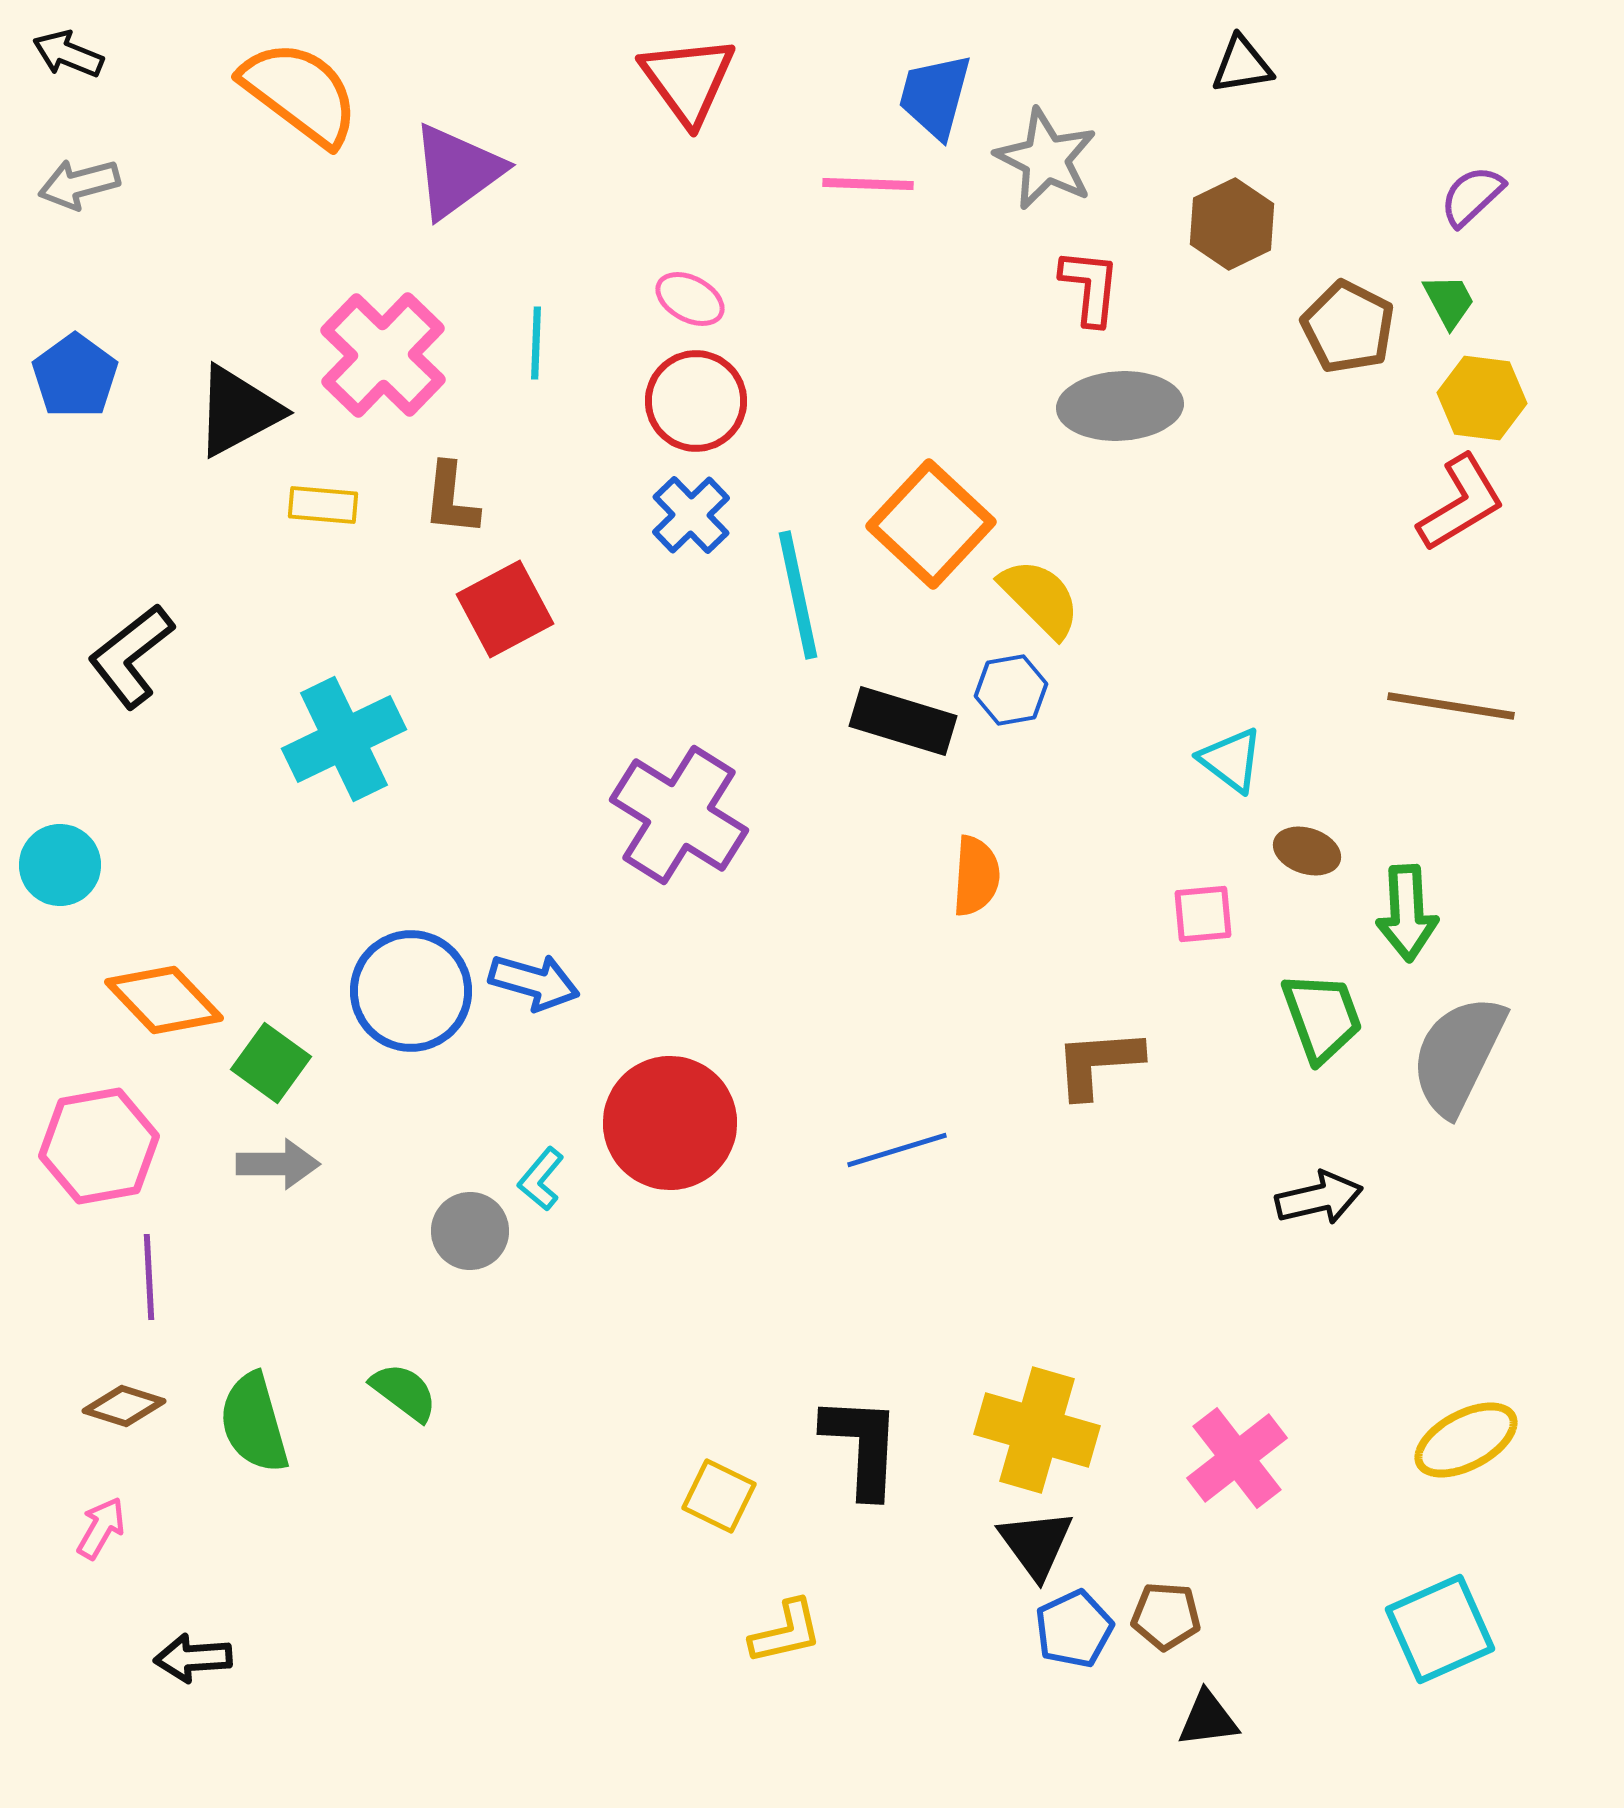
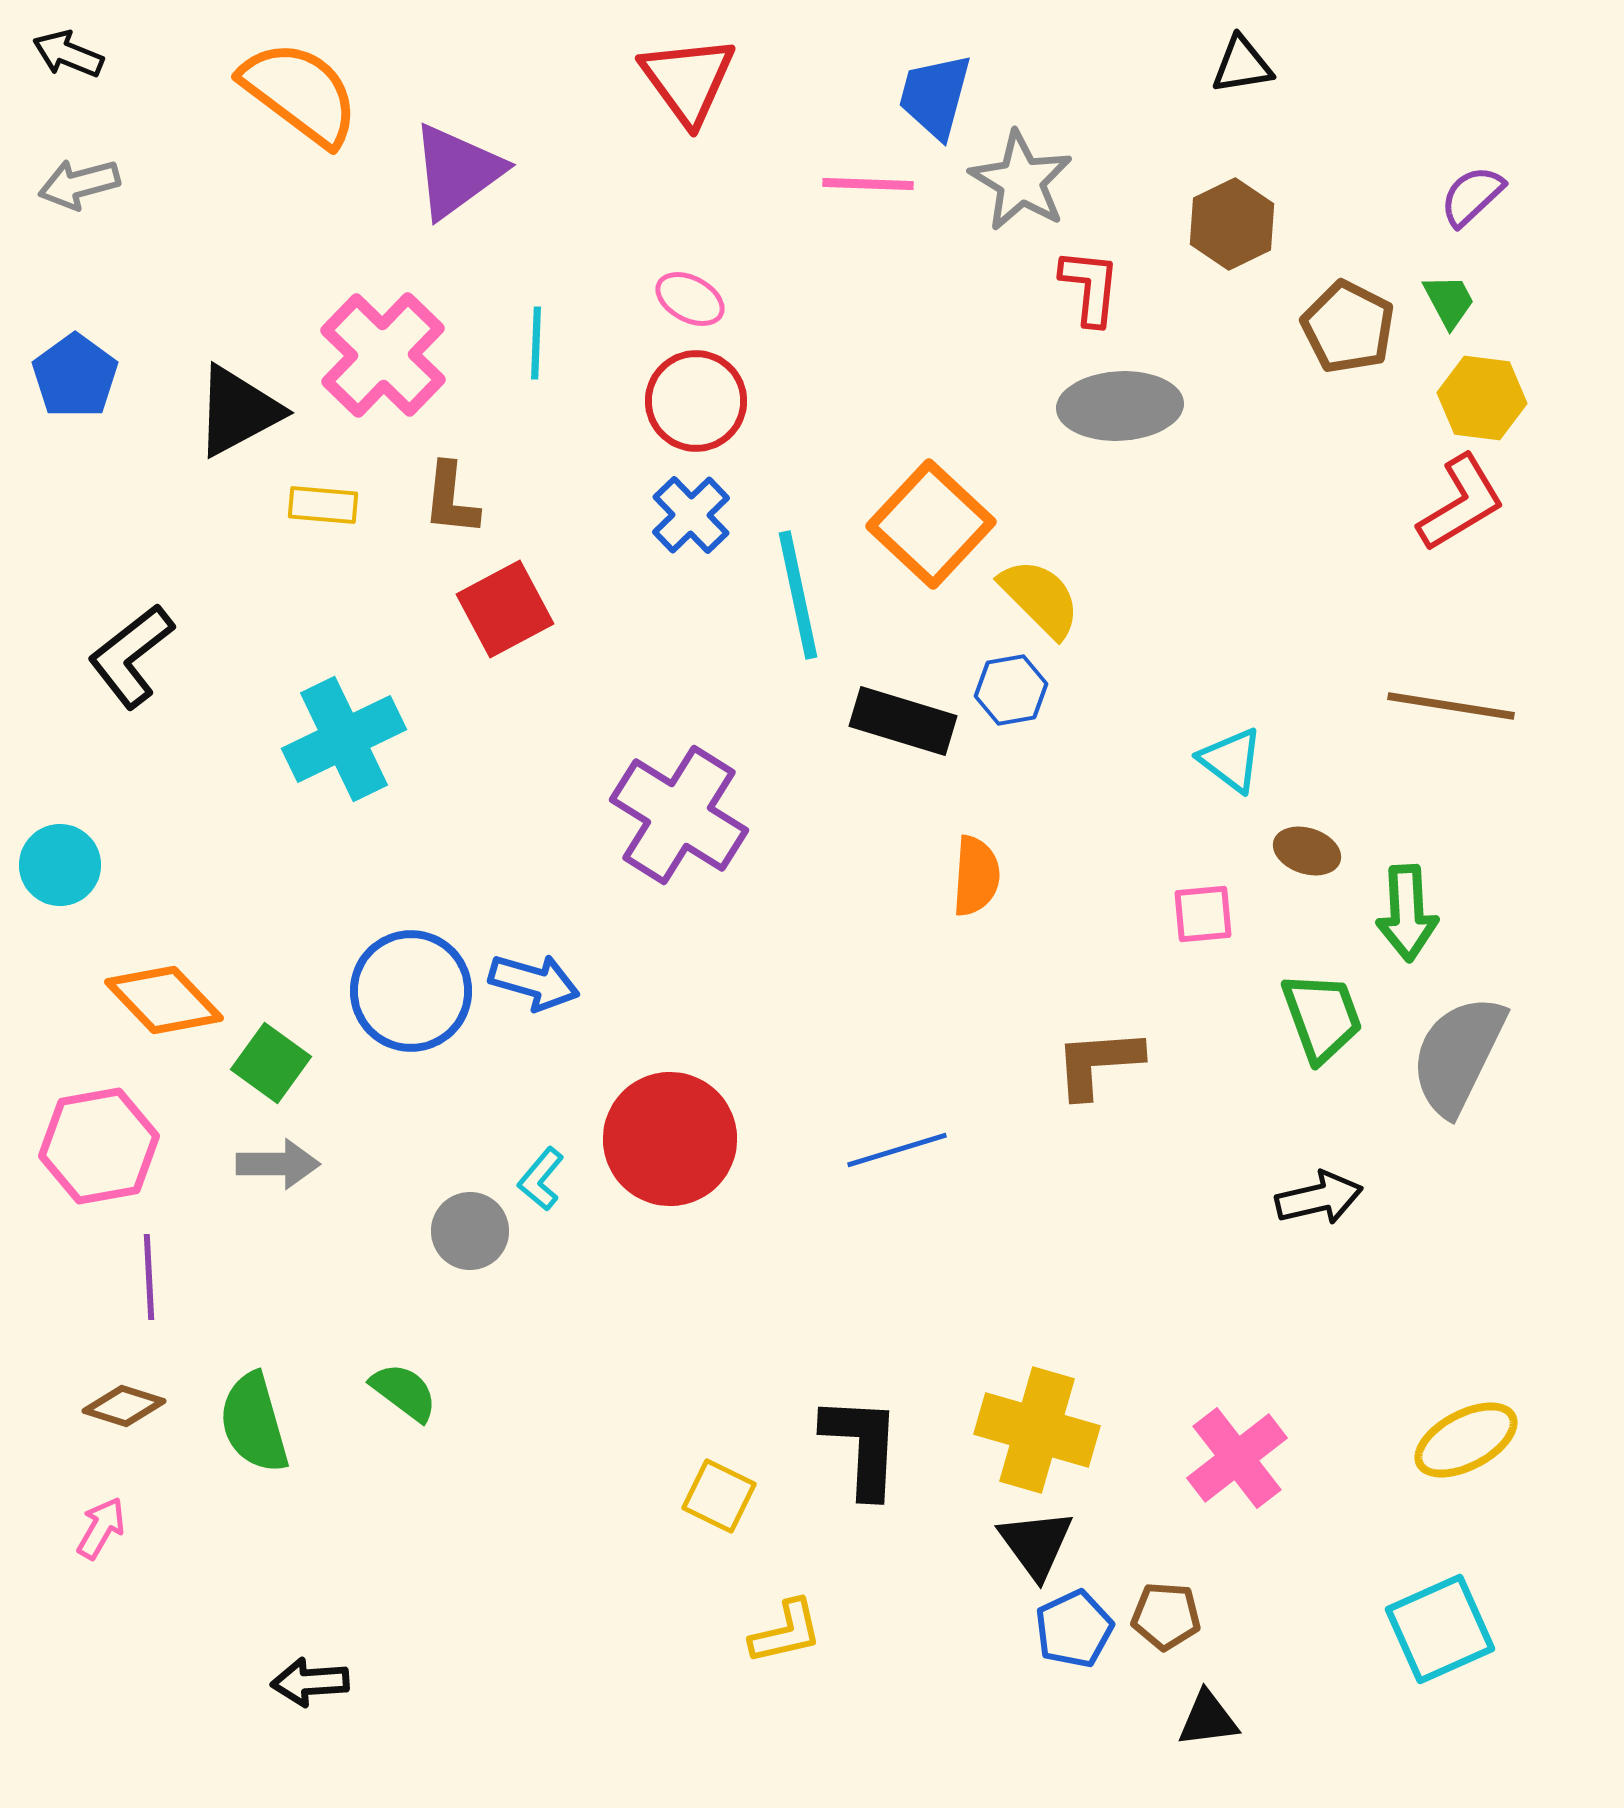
gray star at (1046, 159): moved 25 px left, 22 px down; rotated 4 degrees clockwise
red circle at (670, 1123): moved 16 px down
black arrow at (193, 1658): moved 117 px right, 24 px down
